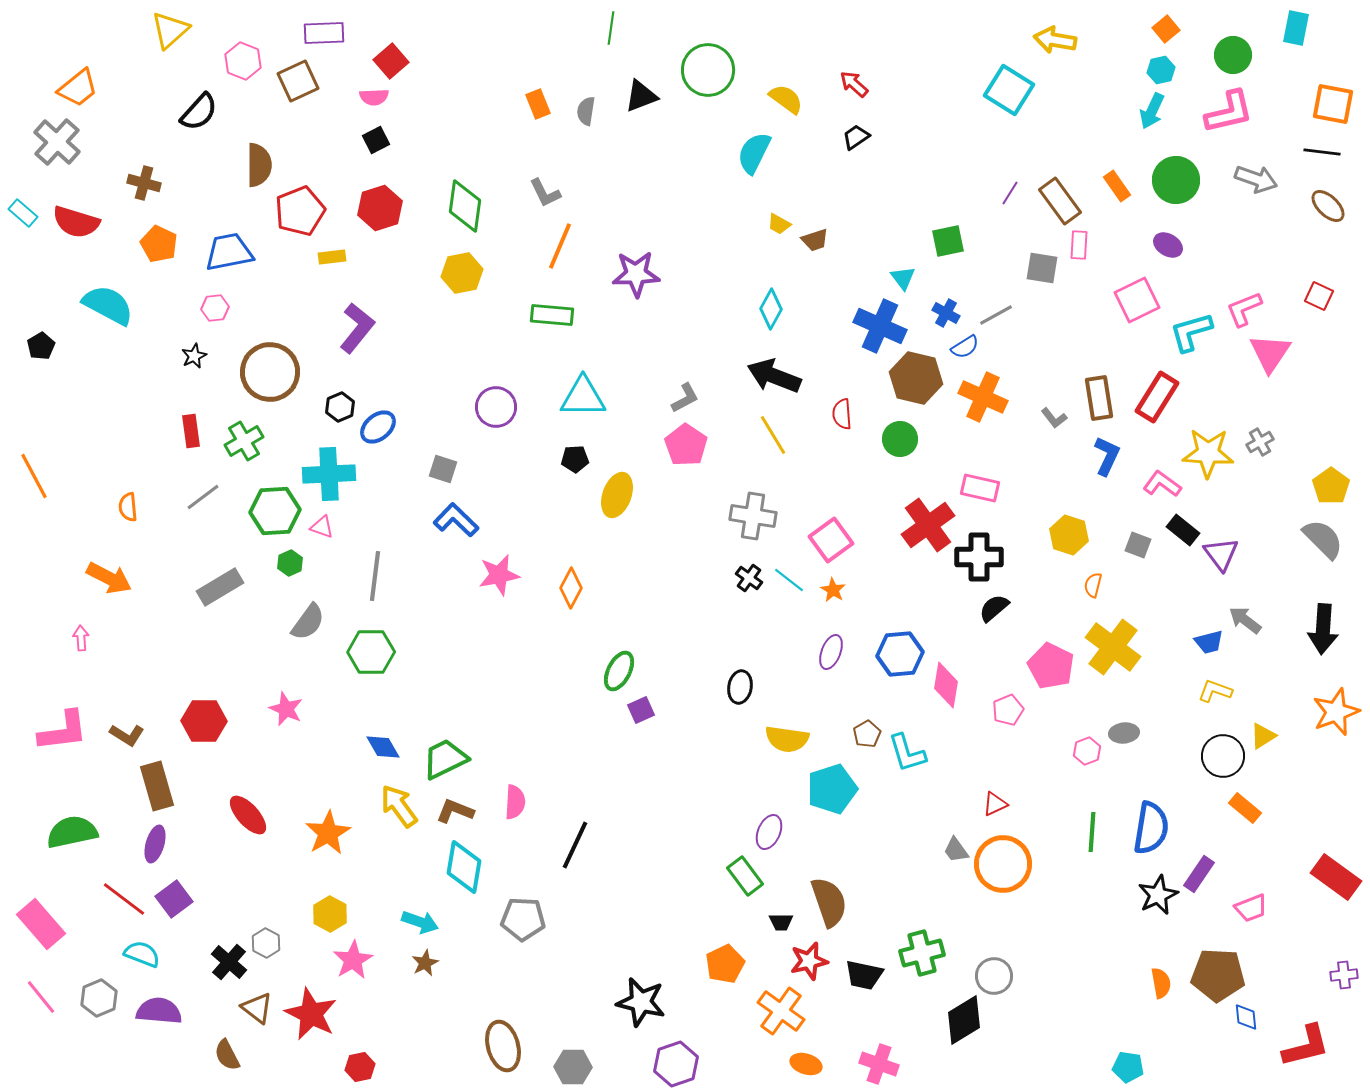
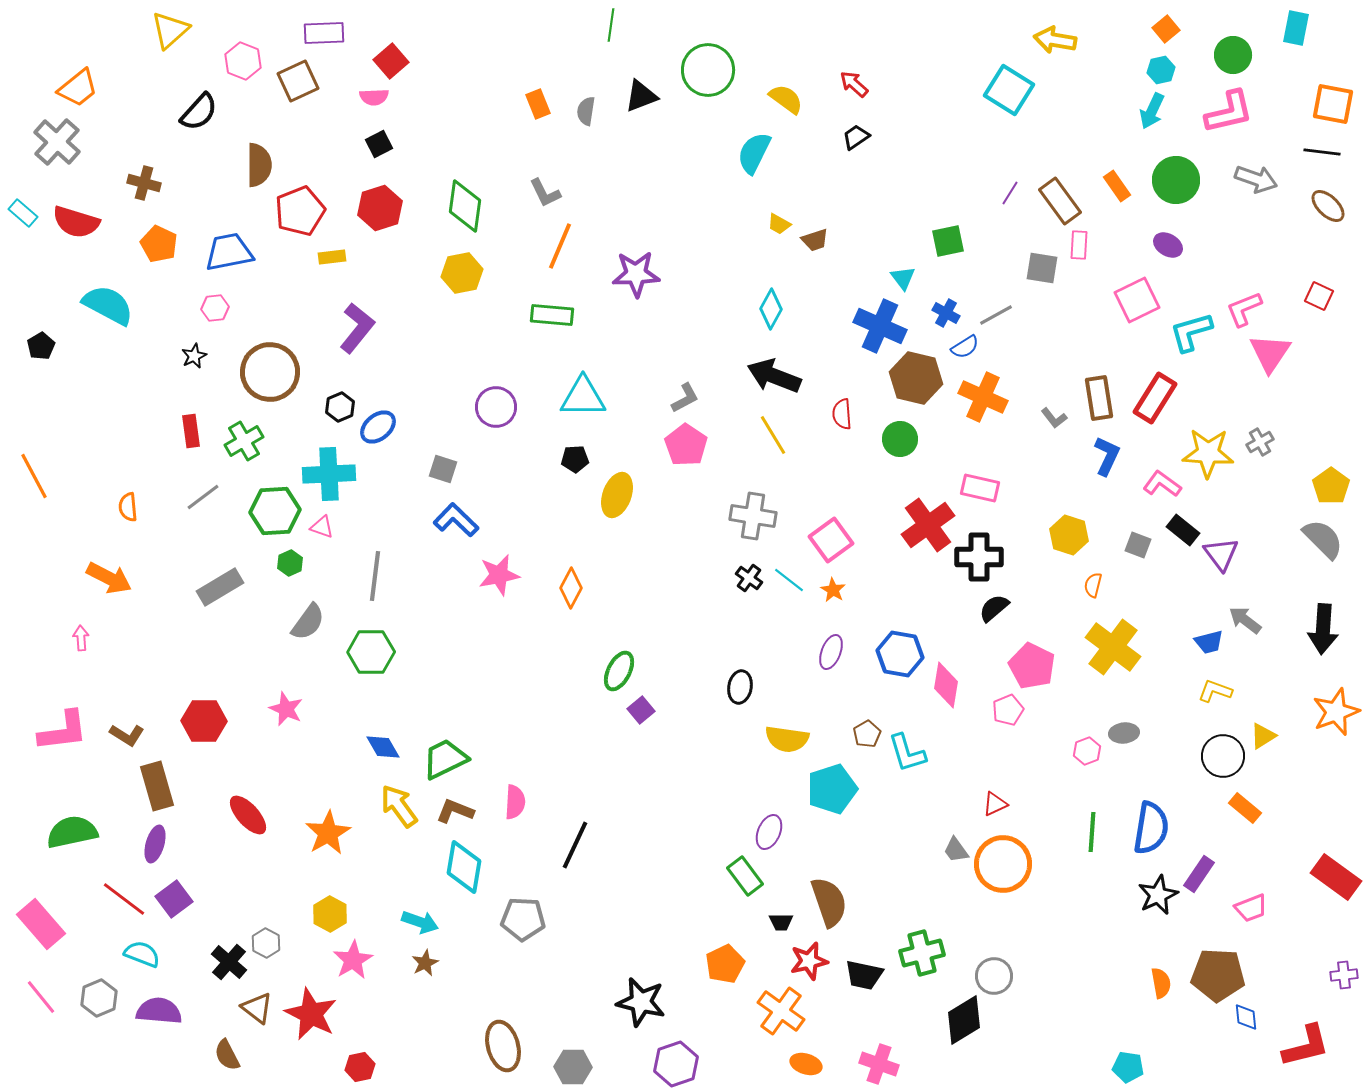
green line at (611, 28): moved 3 px up
black square at (376, 140): moved 3 px right, 4 px down
red rectangle at (1157, 397): moved 2 px left, 1 px down
blue hexagon at (900, 654): rotated 15 degrees clockwise
pink pentagon at (1051, 666): moved 19 px left
purple square at (641, 710): rotated 16 degrees counterclockwise
